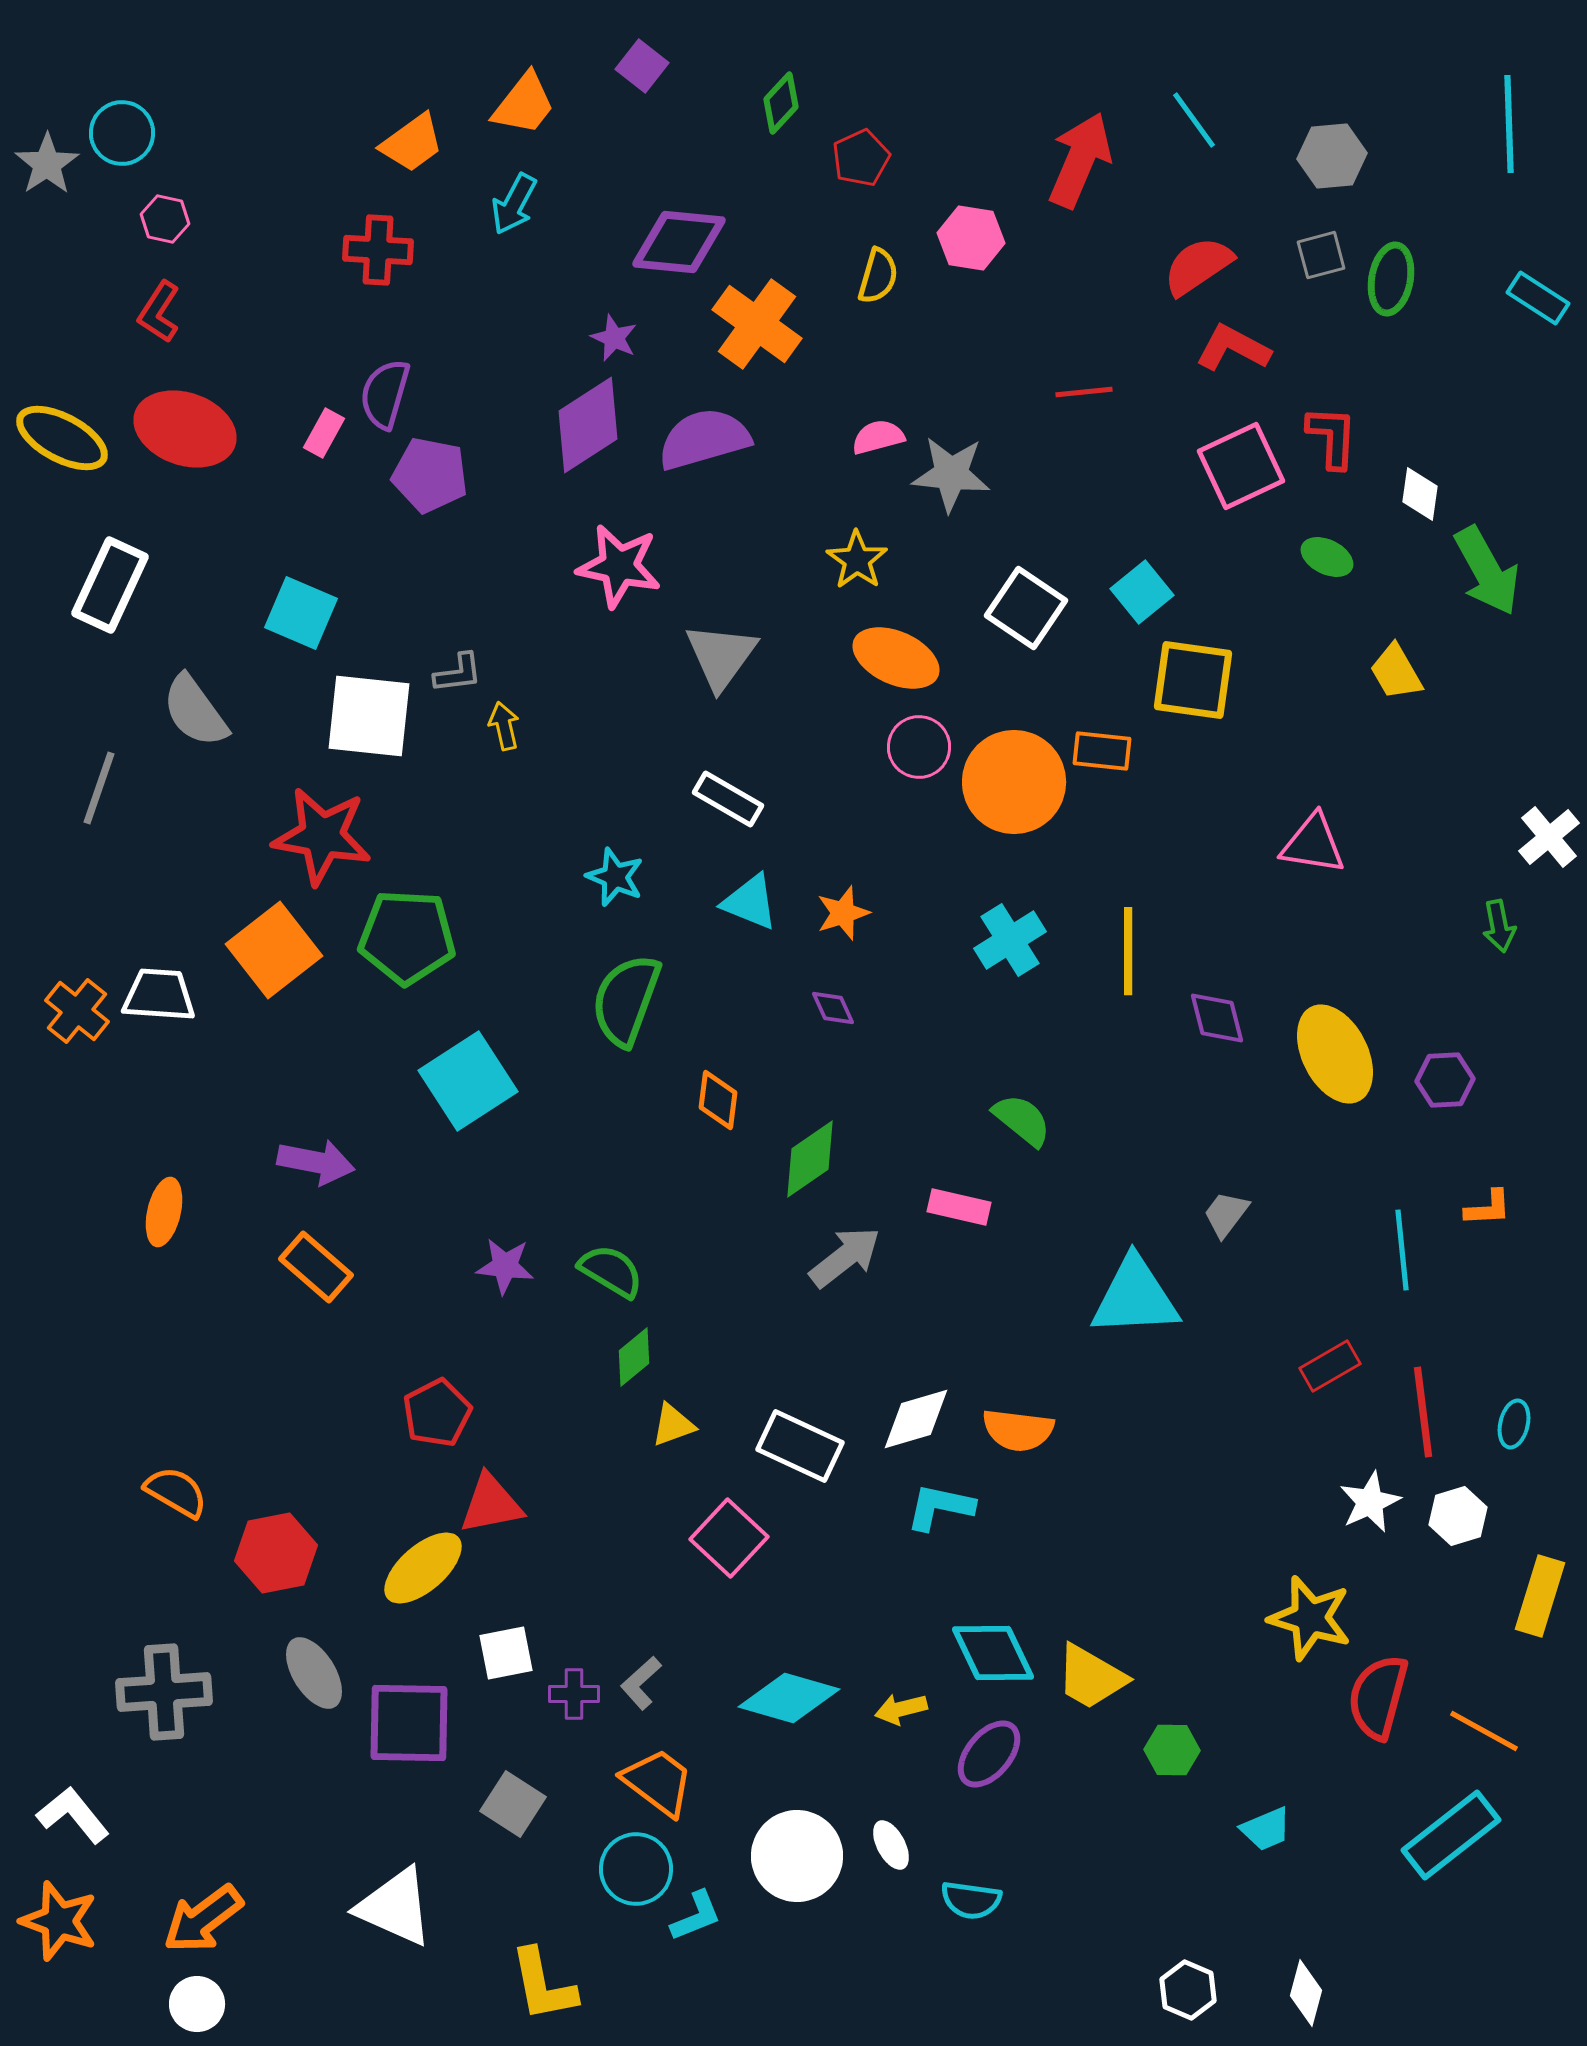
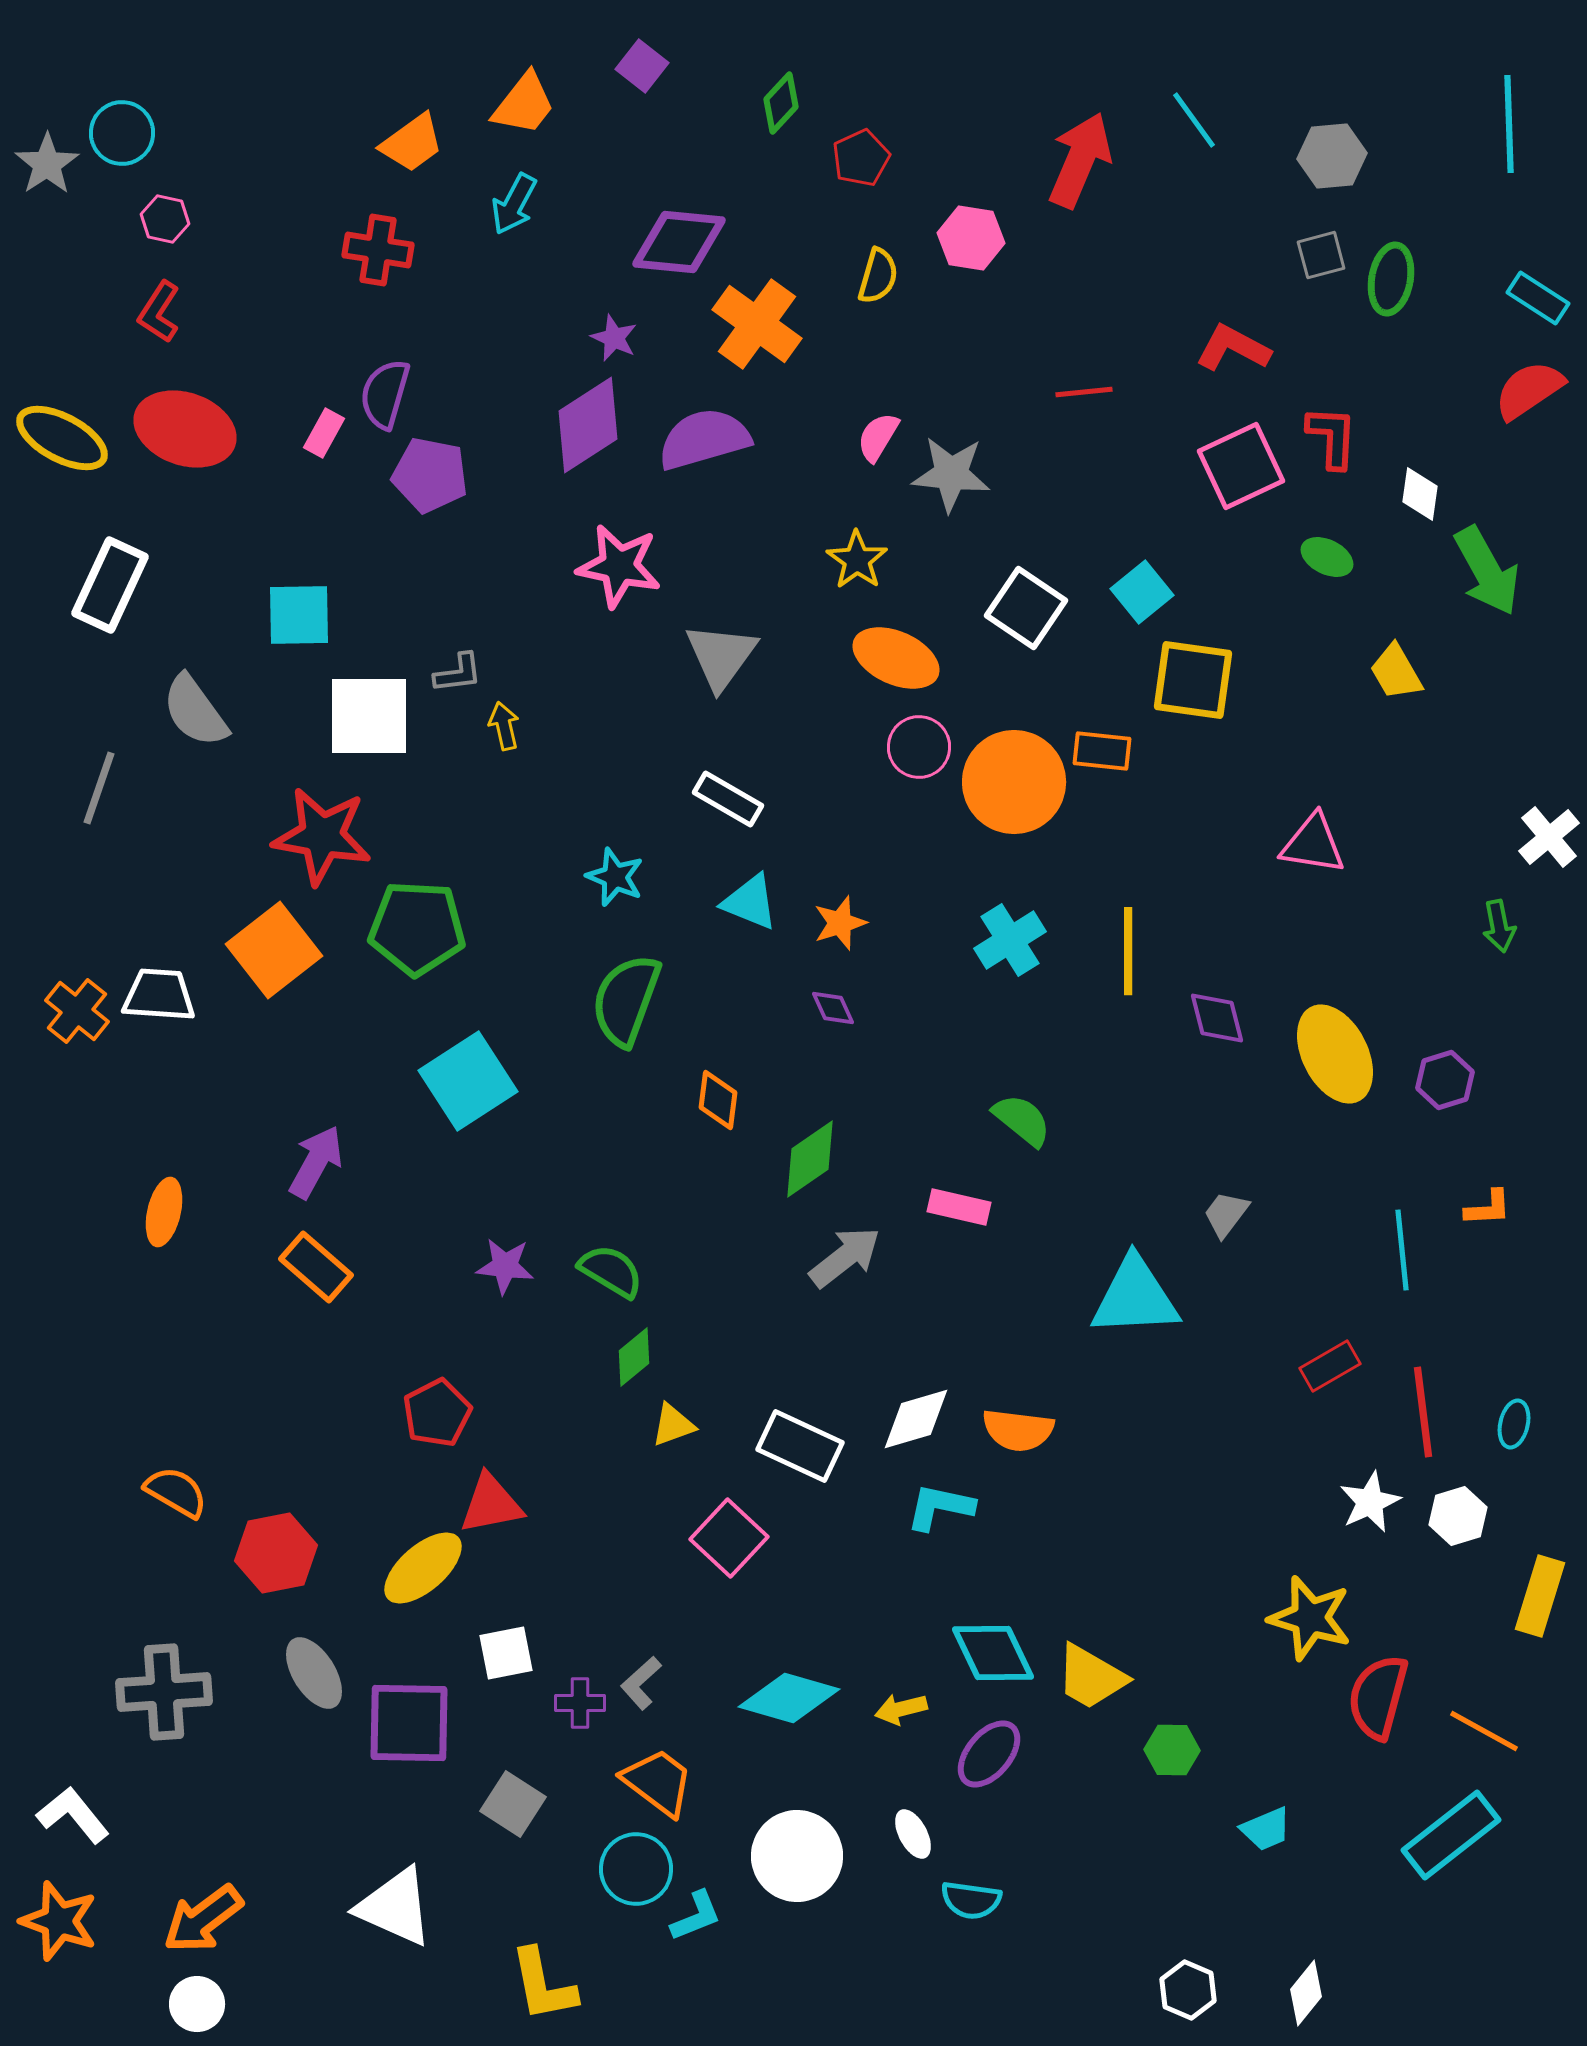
red cross at (378, 250): rotated 6 degrees clockwise
red semicircle at (1198, 266): moved 331 px right, 124 px down
pink semicircle at (878, 437): rotated 44 degrees counterclockwise
cyan square at (301, 613): moved 2 px left, 2 px down; rotated 24 degrees counterclockwise
white square at (369, 716): rotated 6 degrees counterclockwise
orange star at (843, 913): moved 3 px left, 10 px down
green pentagon at (407, 937): moved 10 px right, 9 px up
purple hexagon at (1445, 1080): rotated 14 degrees counterclockwise
purple arrow at (316, 1162): rotated 72 degrees counterclockwise
purple cross at (574, 1694): moved 6 px right, 9 px down
white ellipse at (891, 1845): moved 22 px right, 11 px up
white diamond at (1306, 1993): rotated 24 degrees clockwise
